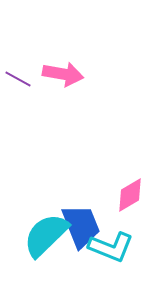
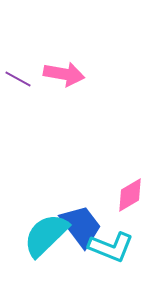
pink arrow: moved 1 px right
blue trapezoid: rotated 15 degrees counterclockwise
